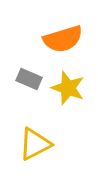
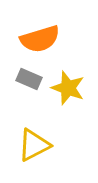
orange semicircle: moved 23 px left
yellow triangle: moved 1 px left, 1 px down
